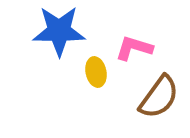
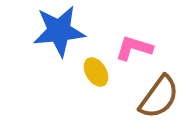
blue star: rotated 6 degrees counterclockwise
yellow ellipse: rotated 20 degrees counterclockwise
